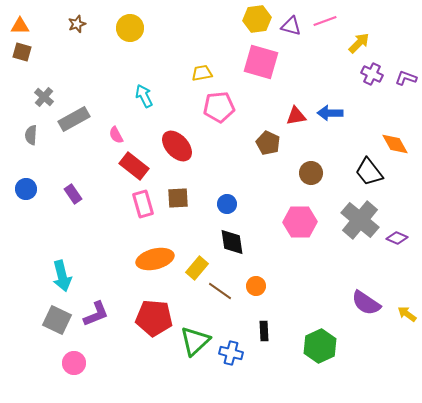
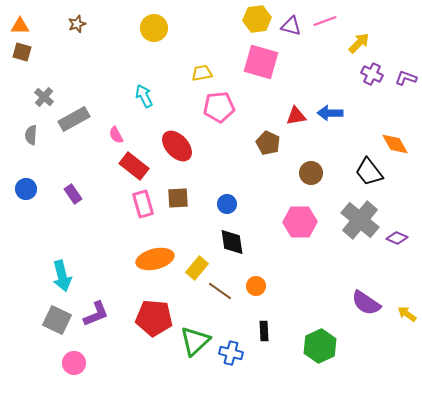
yellow circle at (130, 28): moved 24 px right
